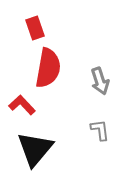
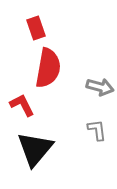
red rectangle: moved 1 px right
gray arrow: moved 6 px down; rotated 56 degrees counterclockwise
red L-shape: rotated 16 degrees clockwise
gray L-shape: moved 3 px left
